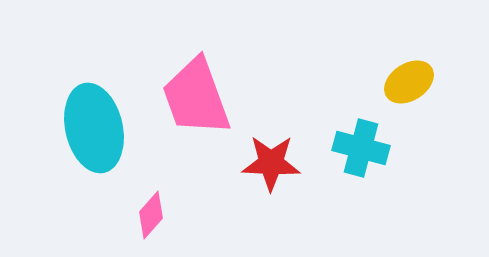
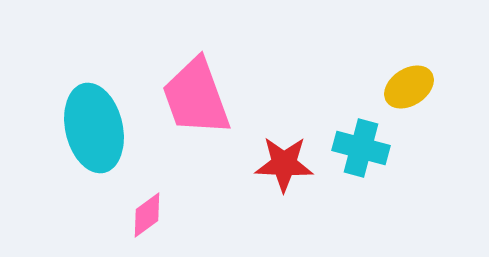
yellow ellipse: moved 5 px down
red star: moved 13 px right, 1 px down
pink diamond: moved 4 px left; rotated 12 degrees clockwise
